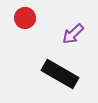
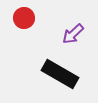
red circle: moved 1 px left
